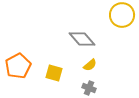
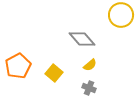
yellow circle: moved 1 px left
yellow square: rotated 24 degrees clockwise
